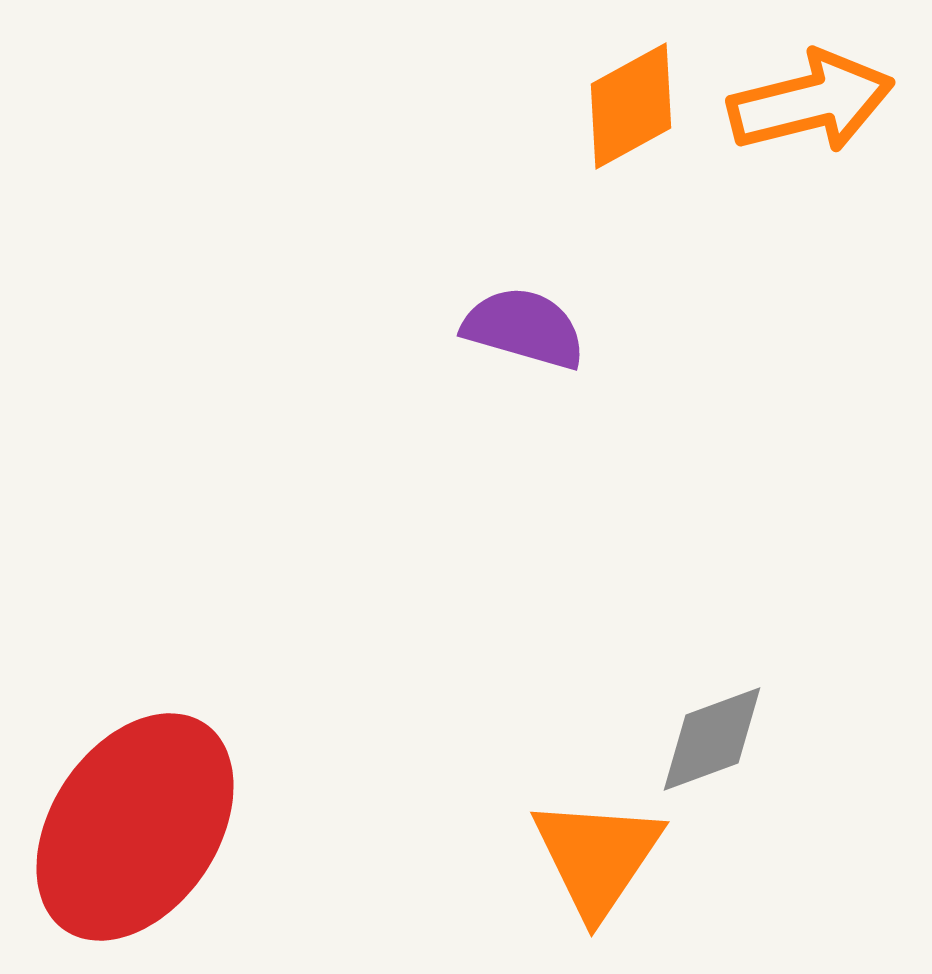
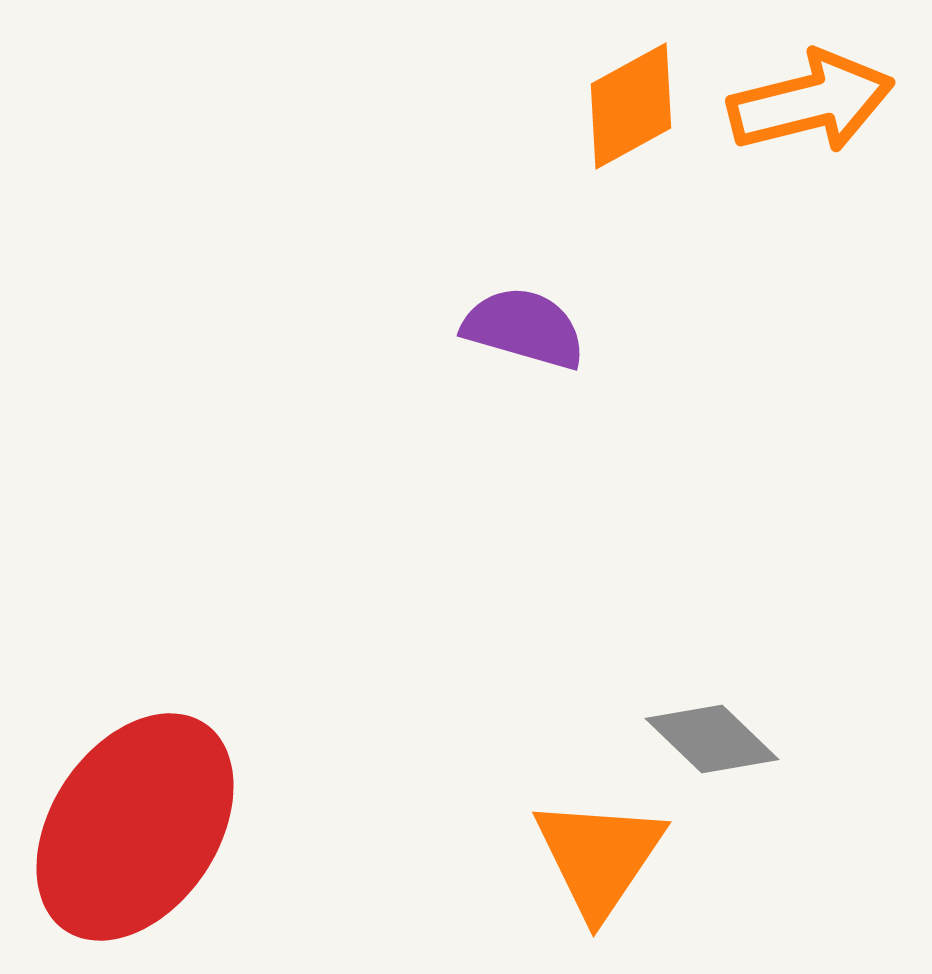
gray diamond: rotated 64 degrees clockwise
orange triangle: moved 2 px right
